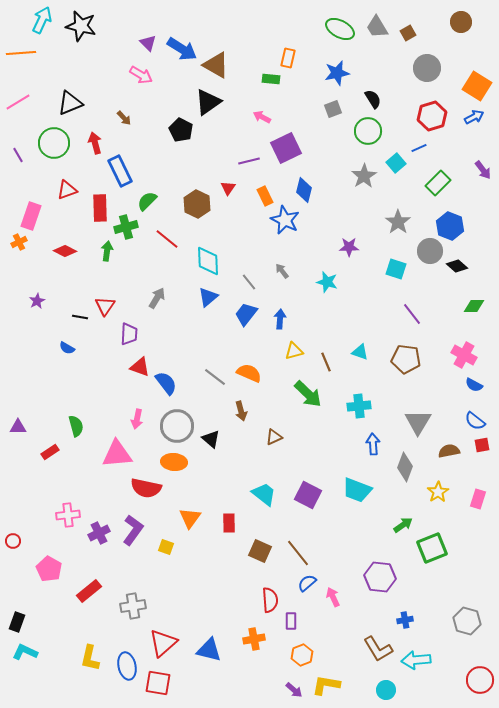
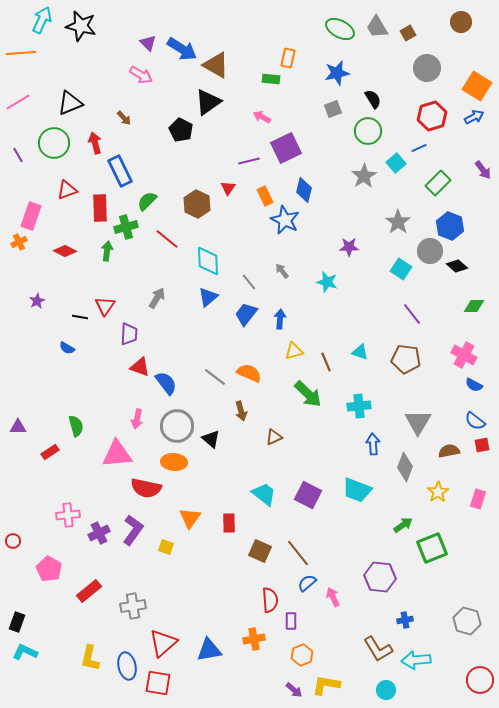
cyan square at (396, 269): moved 5 px right; rotated 15 degrees clockwise
blue triangle at (209, 650): rotated 24 degrees counterclockwise
